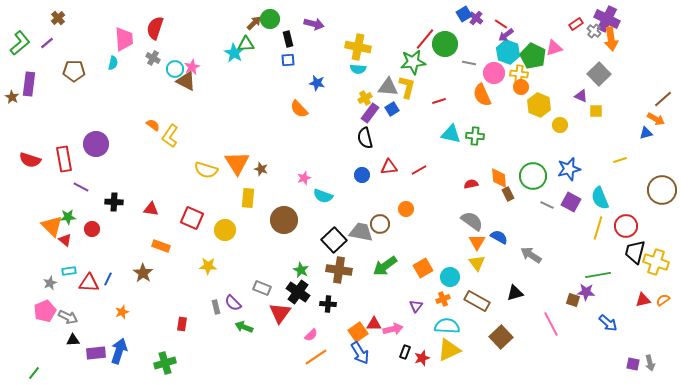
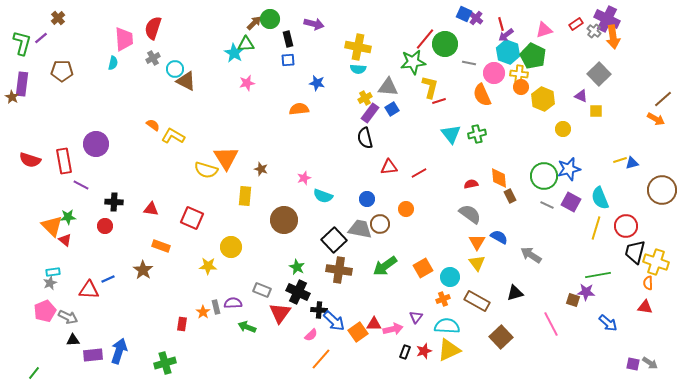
blue square at (464, 14): rotated 35 degrees counterclockwise
red line at (501, 24): rotated 40 degrees clockwise
red semicircle at (155, 28): moved 2 px left
orange arrow at (611, 39): moved 2 px right, 2 px up
green L-shape at (20, 43): moved 2 px right; rotated 35 degrees counterclockwise
purple line at (47, 43): moved 6 px left, 5 px up
pink triangle at (554, 48): moved 10 px left, 18 px up
gray cross at (153, 58): rotated 32 degrees clockwise
pink star at (192, 67): moved 55 px right, 16 px down; rotated 14 degrees clockwise
brown pentagon at (74, 71): moved 12 px left
purple rectangle at (29, 84): moved 7 px left
yellow L-shape at (407, 87): moved 23 px right
yellow hexagon at (539, 105): moved 4 px right, 6 px up
orange semicircle at (299, 109): rotated 126 degrees clockwise
yellow circle at (560, 125): moved 3 px right, 4 px down
blue triangle at (646, 133): moved 14 px left, 30 px down
cyan triangle at (451, 134): rotated 40 degrees clockwise
yellow L-shape at (170, 136): moved 3 px right; rotated 85 degrees clockwise
green cross at (475, 136): moved 2 px right, 2 px up; rotated 18 degrees counterclockwise
red rectangle at (64, 159): moved 2 px down
orange triangle at (237, 163): moved 11 px left, 5 px up
red line at (419, 170): moved 3 px down
blue circle at (362, 175): moved 5 px right, 24 px down
green circle at (533, 176): moved 11 px right
purple line at (81, 187): moved 2 px up
brown rectangle at (508, 194): moved 2 px right, 2 px down
yellow rectangle at (248, 198): moved 3 px left, 2 px up
gray semicircle at (472, 221): moved 2 px left, 7 px up
yellow line at (598, 228): moved 2 px left
red circle at (92, 229): moved 13 px right, 3 px up
yellow circle at (225, 230): moved 6 px right, 17 px down
gray trapezoid at (361, 232): moved 1 px left, 3 px up
green star at (301, 270): moved 4 px left, 3 px up
cyan rectangle at (69, 271): moved 16 px left, 1 px down
brown star at (143, 273): moved 3 px up
blue line at (108, 279): rotated 40 degrees clockwise
red triangle at (89, 283): moved 7 px down
gray rectangle at (262, 288): moved 2 px down
black cross at (298, 292): rotated 10 degrees counterclockwise
red triangle at (643, 300): moved 2 px right, 7 px down; rotated 21 degrees clockwise
orange semicircle at (663, 300): moved 15 px left, 17 px up; rotated 56 degrees counterclockwise
purple semicircle at (233, 303): rotated 132 degrees clockwise
black cross at (328, 304): moved 9 px left, 6 px down
purple triangle at (416, 306): moved 11 px down
orange star at (122, 312): moved 81 px right; rotated 16 degrees counterclockwise
green arrow at (244, 327): moved 3 px right
purple rectangle at (96, 353): moved 3 px left, 2 px down
blue arrow at (360, 353): moved 26 px left, 32 px up; rotated 15 degrees counterclockwise
orange line at (316, 357): moved 5 px right, 2 px down; rotated 15 degrees counterclockwise
red star at (422, 358): moved 2 px right, 7 px up
gray arrow at (650, 363): rotated 42 degrees counterclockwise
